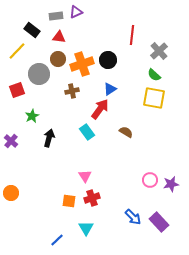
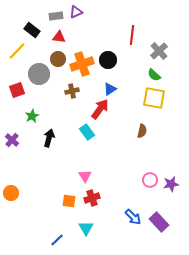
brown semicircle: moved 16 px right, 1 px up; rotated 72 degrees clockwise
purple cross: moved 1 px right, 1 px up
